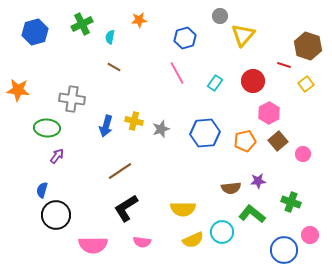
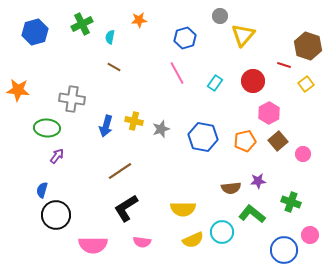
blue hexagon at (205, 133): moved 2 px left, 4 px down; rotated 16 degrees clockwise
